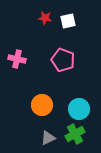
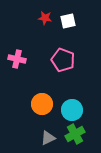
orange circle: moved 1 px up
cyan circle: moved 7 px left, 1 px down
